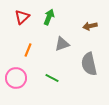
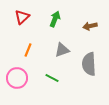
green arrow: moved 6 px right, 2 px down
gray triangle: moved 6 px down
gray semicircle: rotated 10 degrees clockwise
pink circle: moved 1 px right
